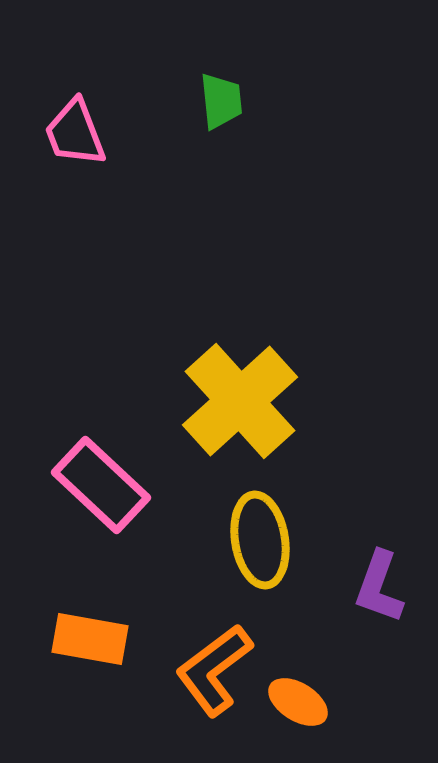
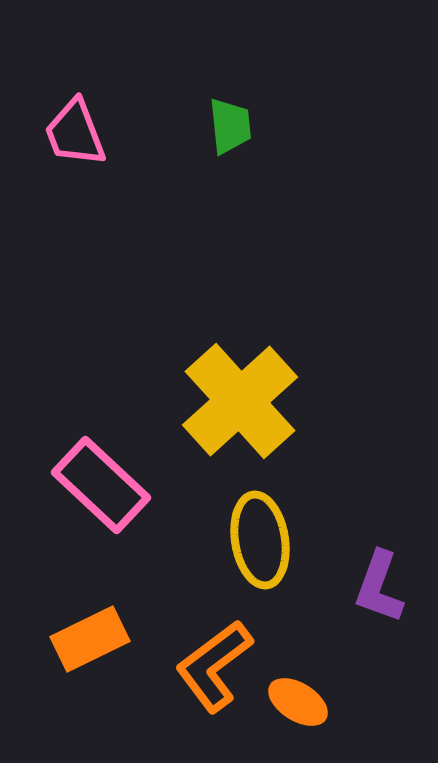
green trapezoid: moved 9 px right, 25 px down
orange rectangle: rotated 36 degrees counterclockwise
orange L-shape: moved 4 px up
